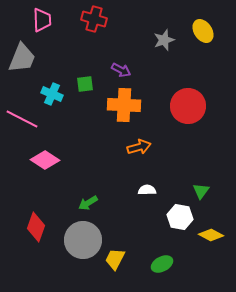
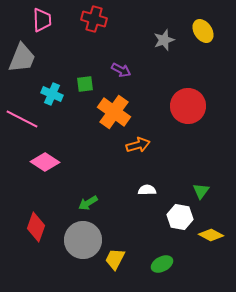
orange cross: moved 10 px left, 7 px down; rotated 32 degrees clockwise
orange arrow: moved 1 px left, 2 px up
pink diamond: moved 2 px down
